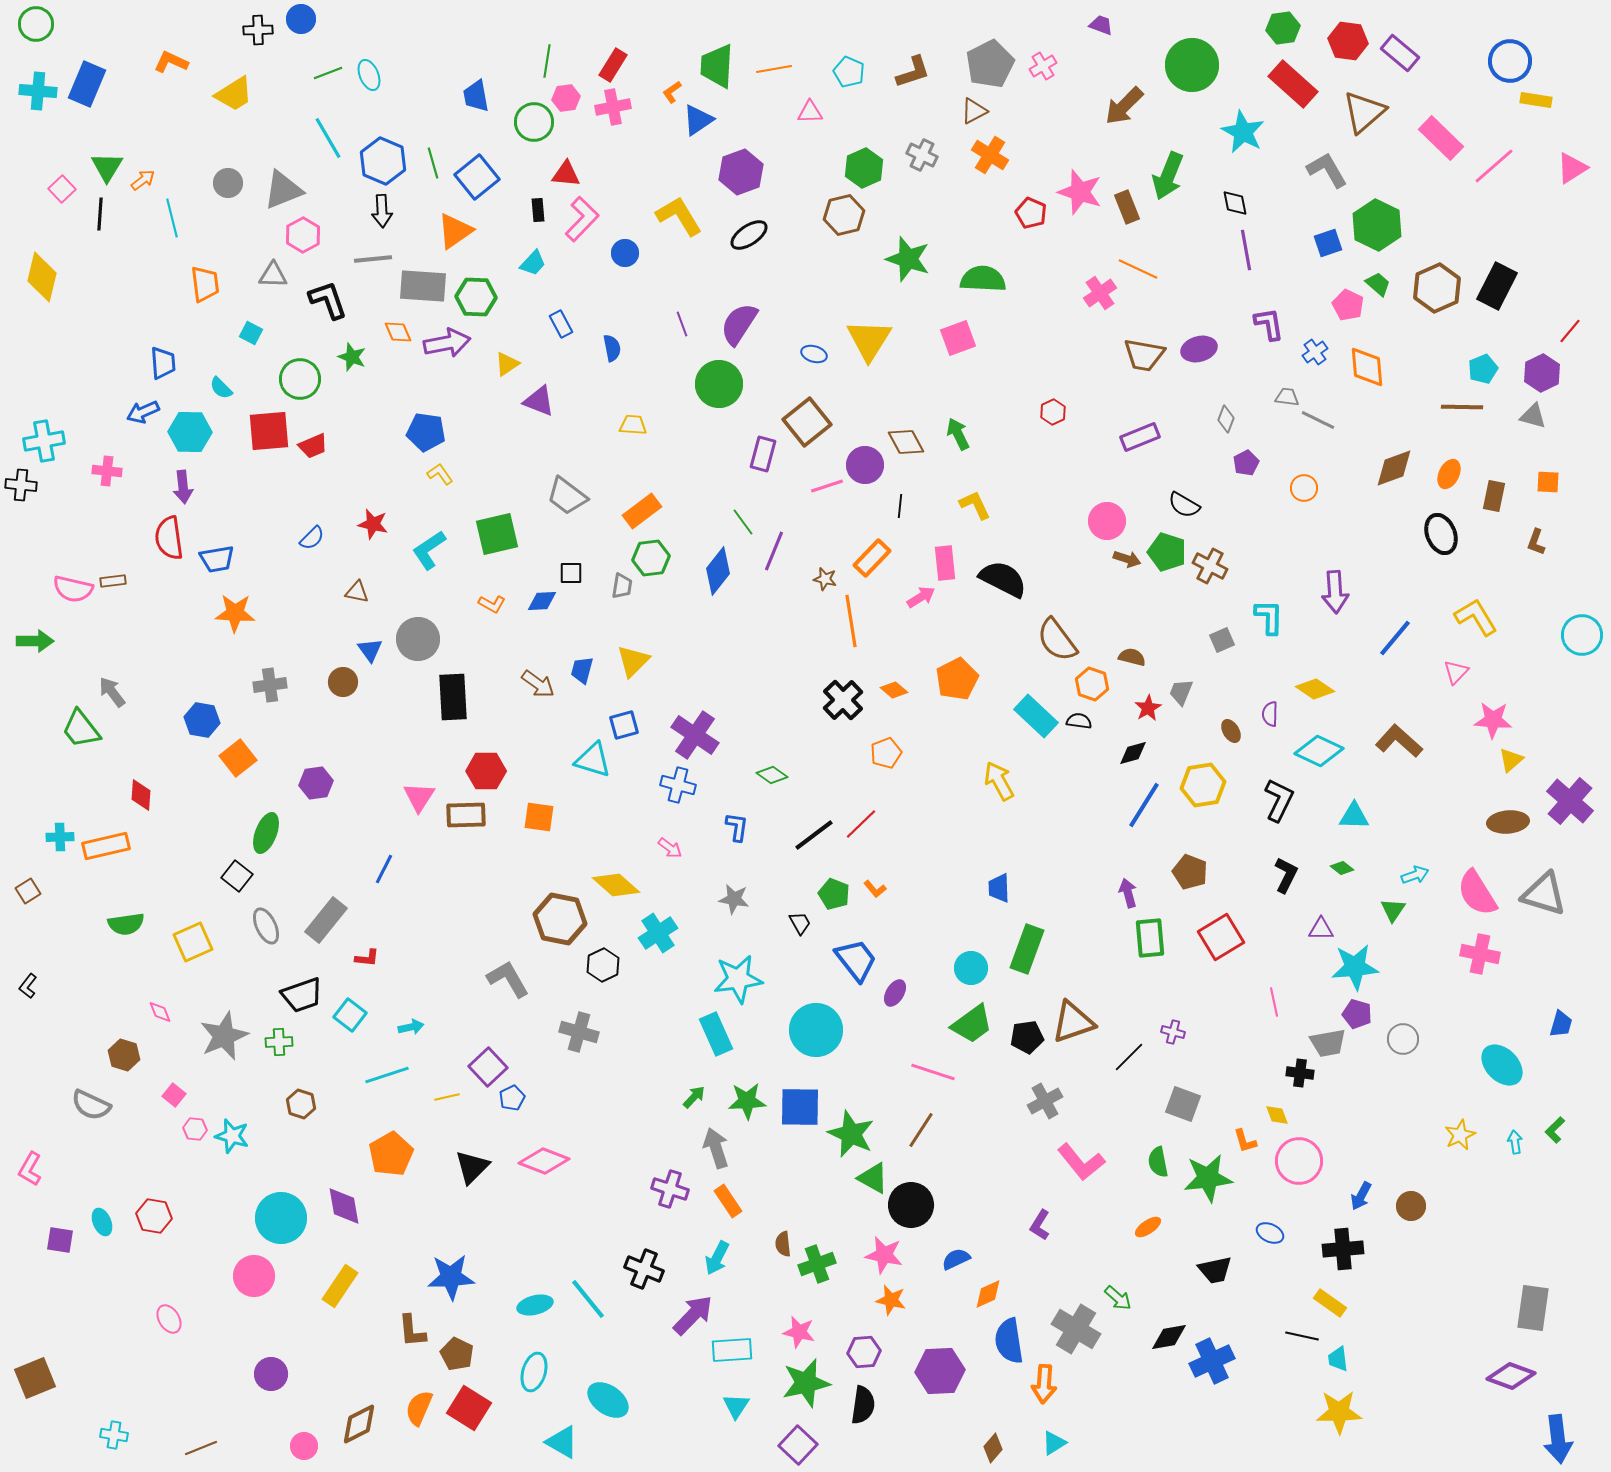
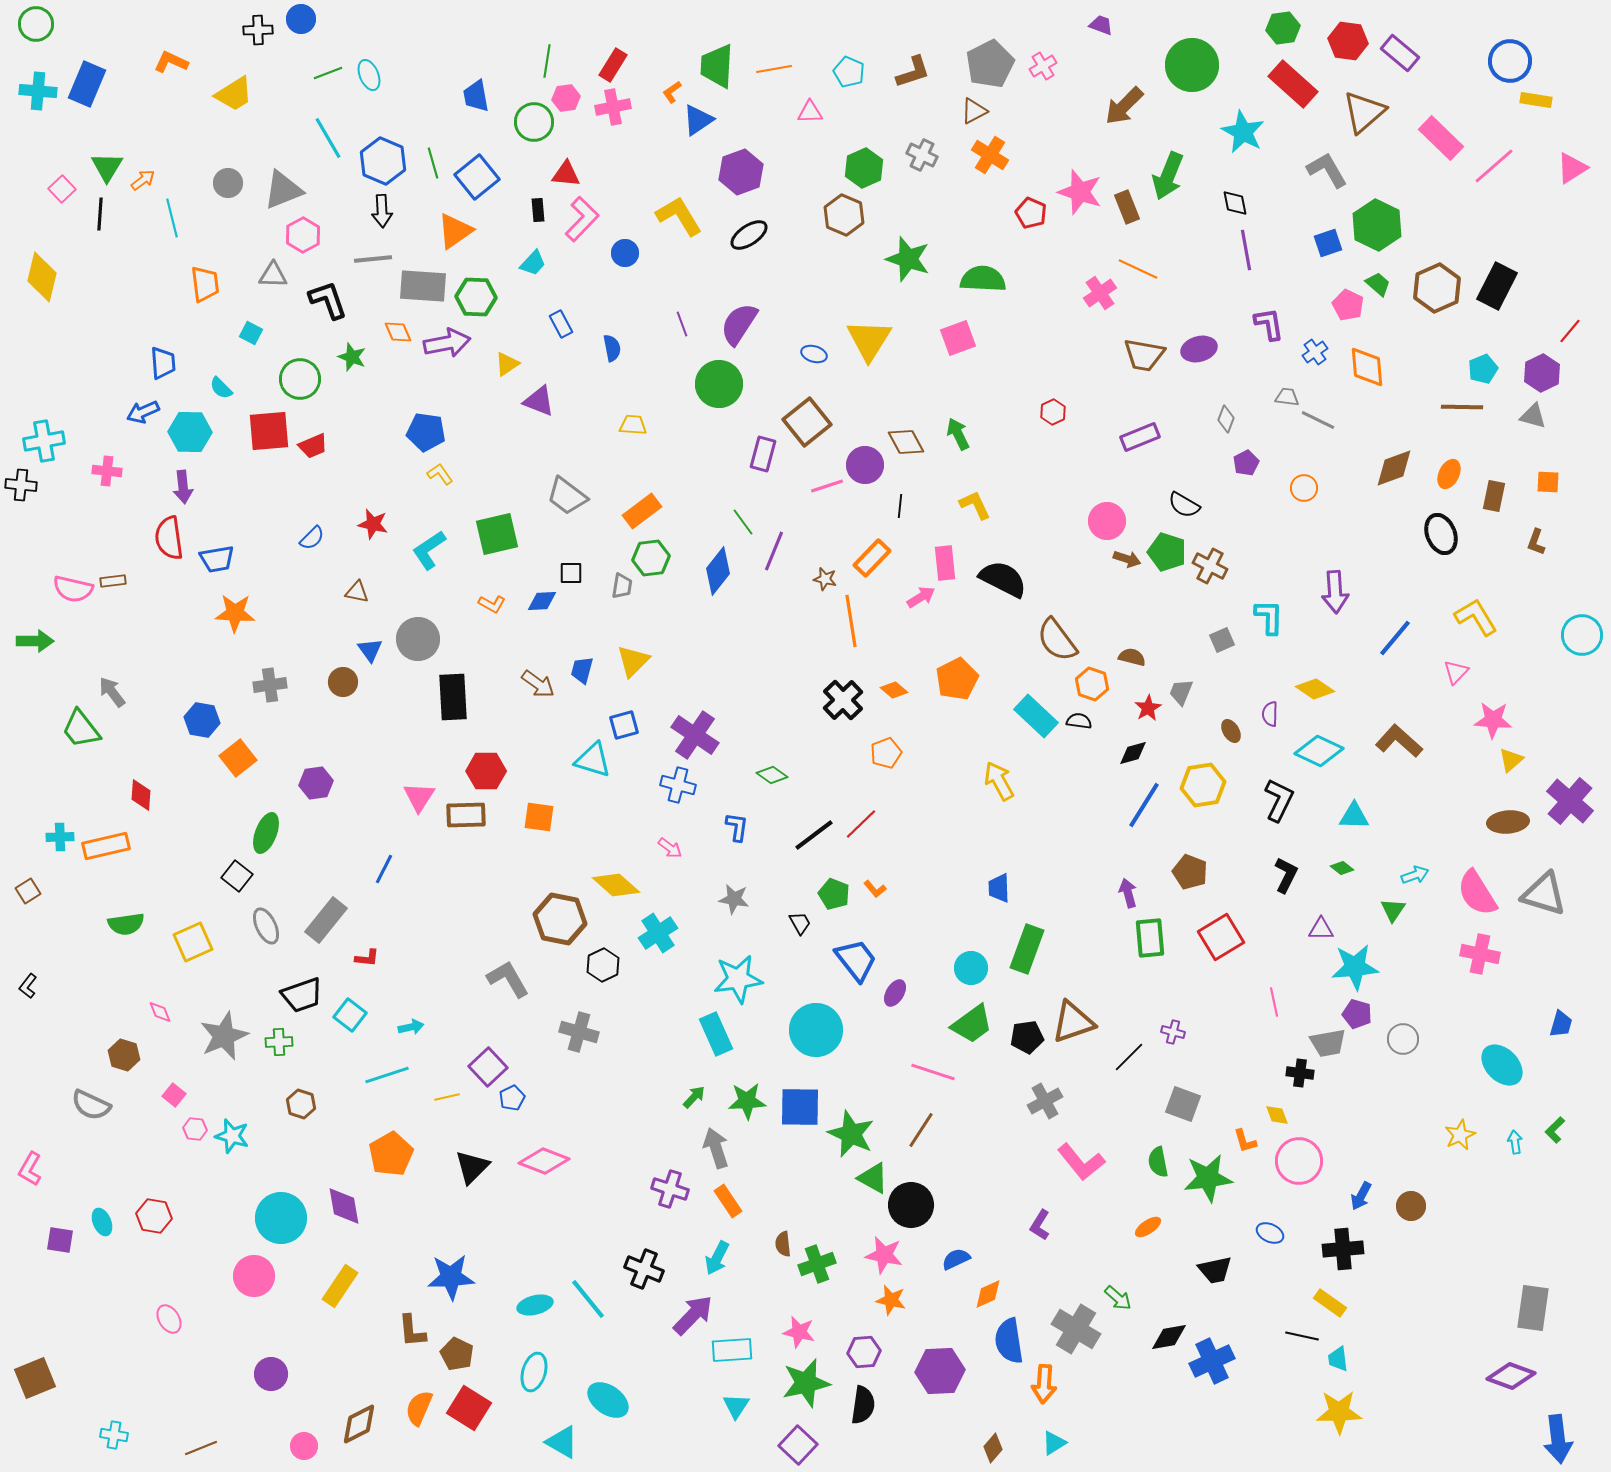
brown hexagon at (844, 215): rotated 24 degrees counterclockwise
